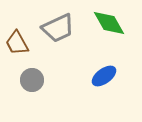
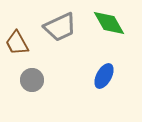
gray trapezoid: moved 2 px right, 1 px up
blue ellipse: rotated 25 degrees counterclockwise
